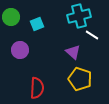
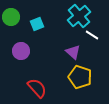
cyan cross: rotated 25 degrees counterclockwise
purple circle: moved 1 px right, 1 px down
yellow pentagon: moved 2 px up
red semicircle: rotated 45 degrees counterclockwise
